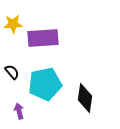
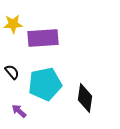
purple arrow: rotated 35 degrees counterclockwise
